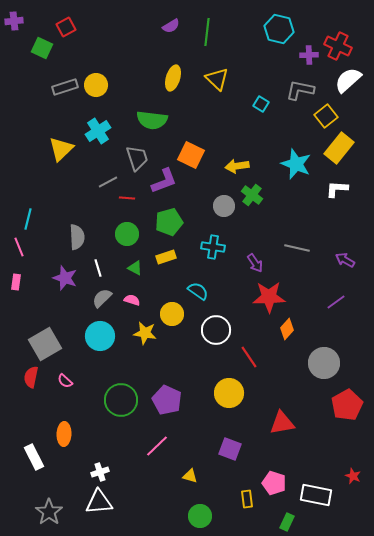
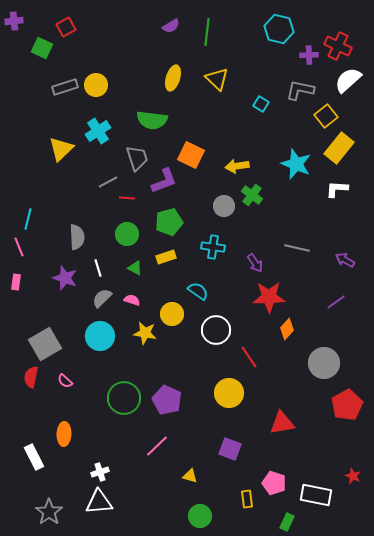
green circle at (121, 400): moved 3 px right, 2 px up
